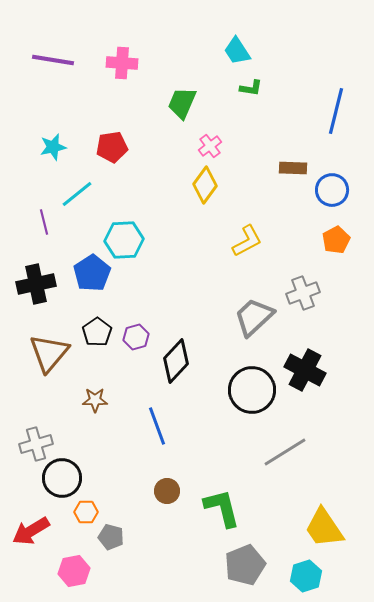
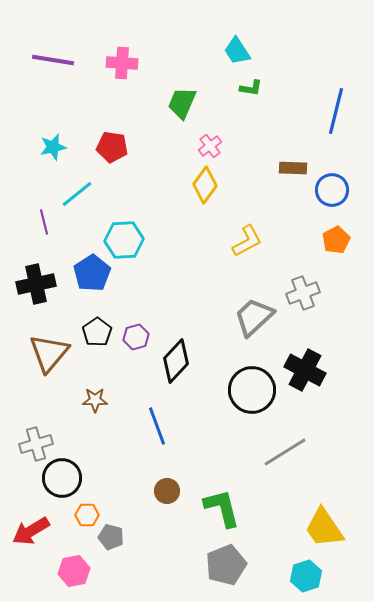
red pentagon at (112, 147): rotated 16 degrees clockwise
orange hexagon at (86, 512): moved 1 px right, 3 px down
gray pentagon at (245, 565): moved 19 px left
